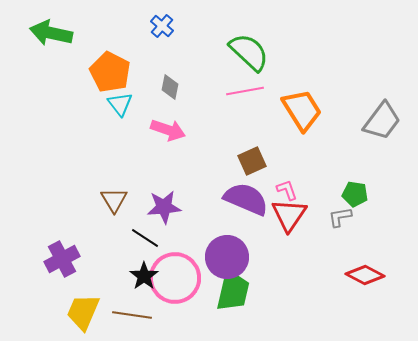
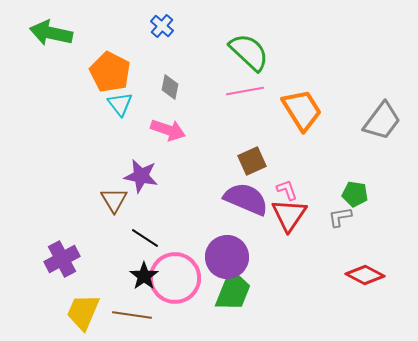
purple star: moved 23 px left, 31 px up; rotated 16 degrees clockwise
green trapezoid: rotated 9 degrees clockwise
